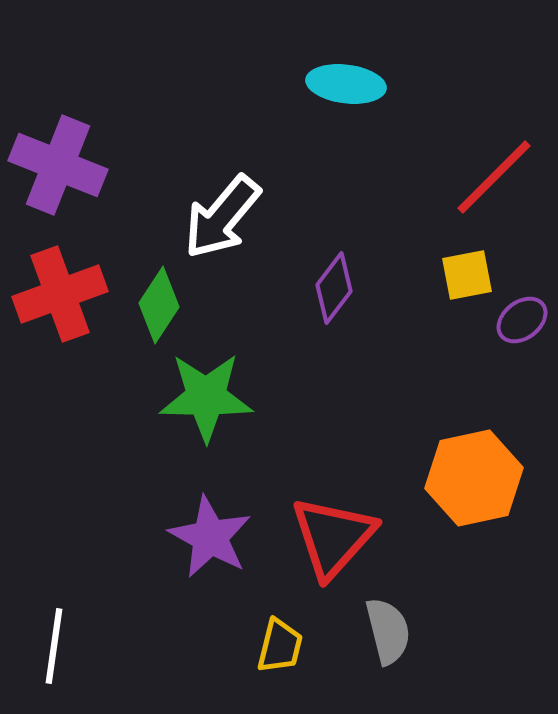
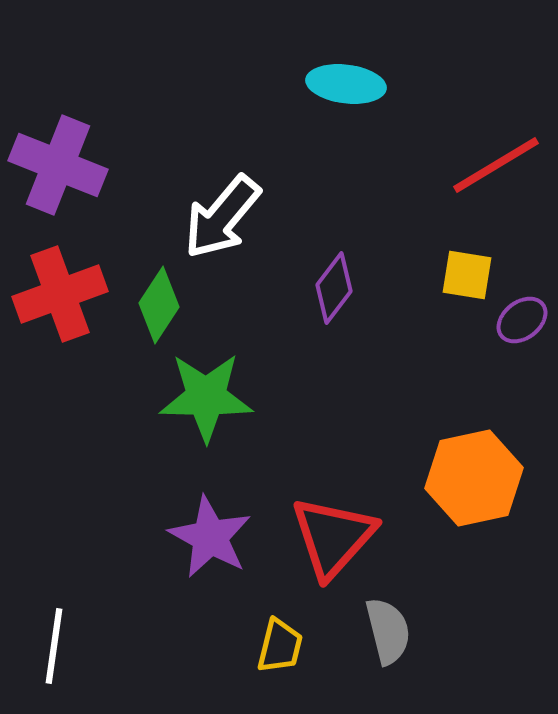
red line: moved 2 px right, 12 px up; rotated 14 degrees clockwise
yellow square: rotated 20 degrees clockwise
